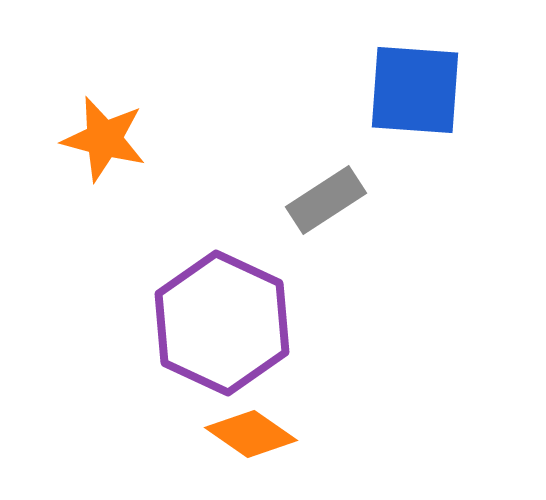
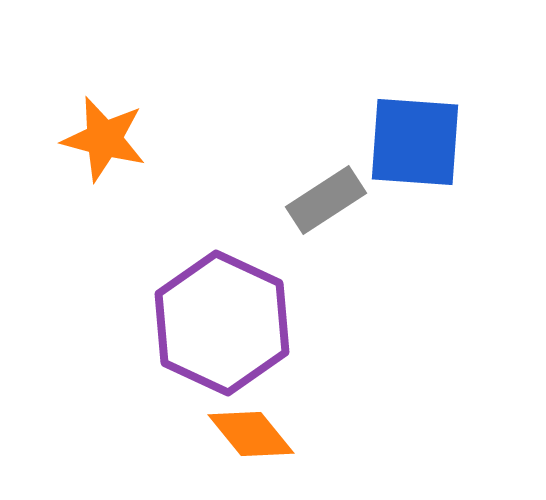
blue square: moved 52 px down
orange diamond: rotated 16 degrees clockwise
